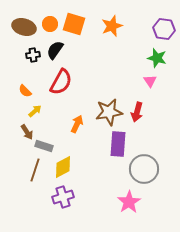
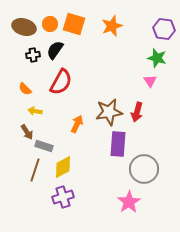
orange semicircle: moved 2 px up
yellow arrow: rotated 128 degrees counterclockwise
